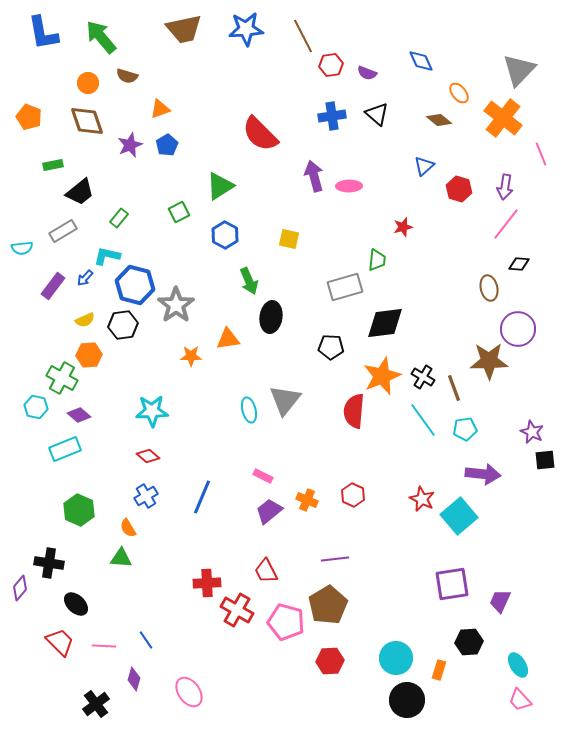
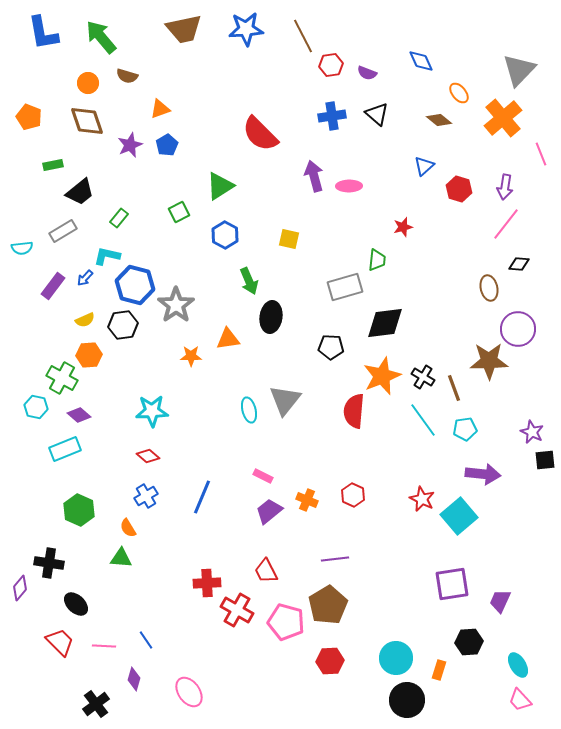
orange cross at (503, 118): rotated 12 degrees clockwise
